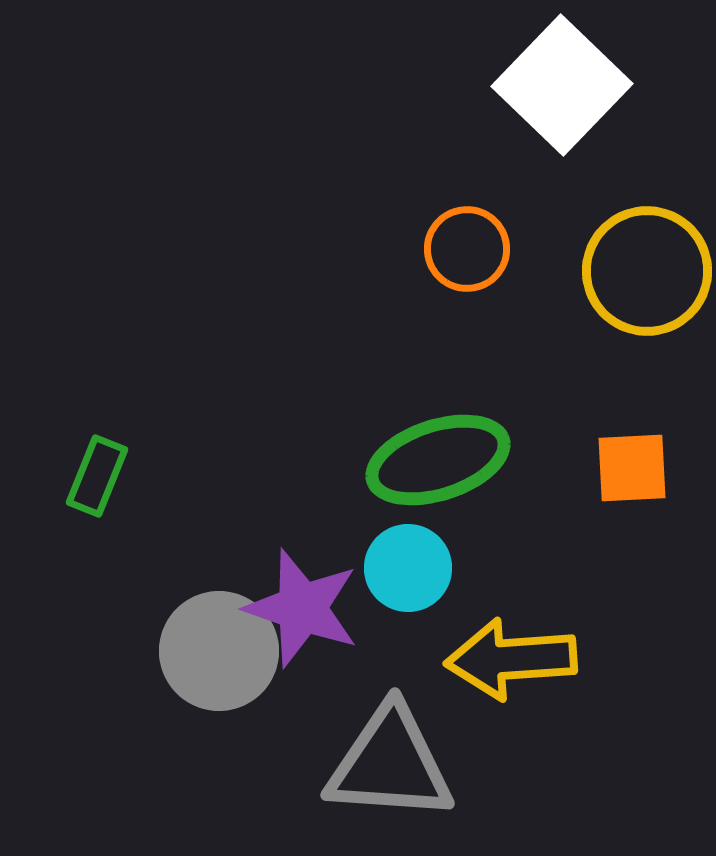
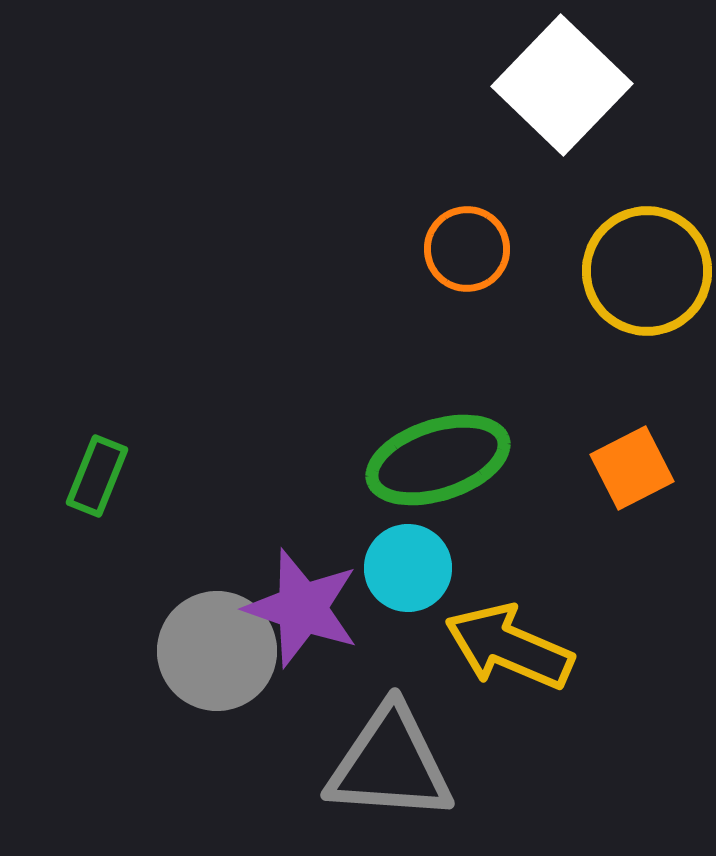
orange square: rotated 24 degrees counterclockwise
gray circle: moved 2 px left
yellow arrow: moved 2 px left, 12 px up; rotated 27 degrees clockwise
